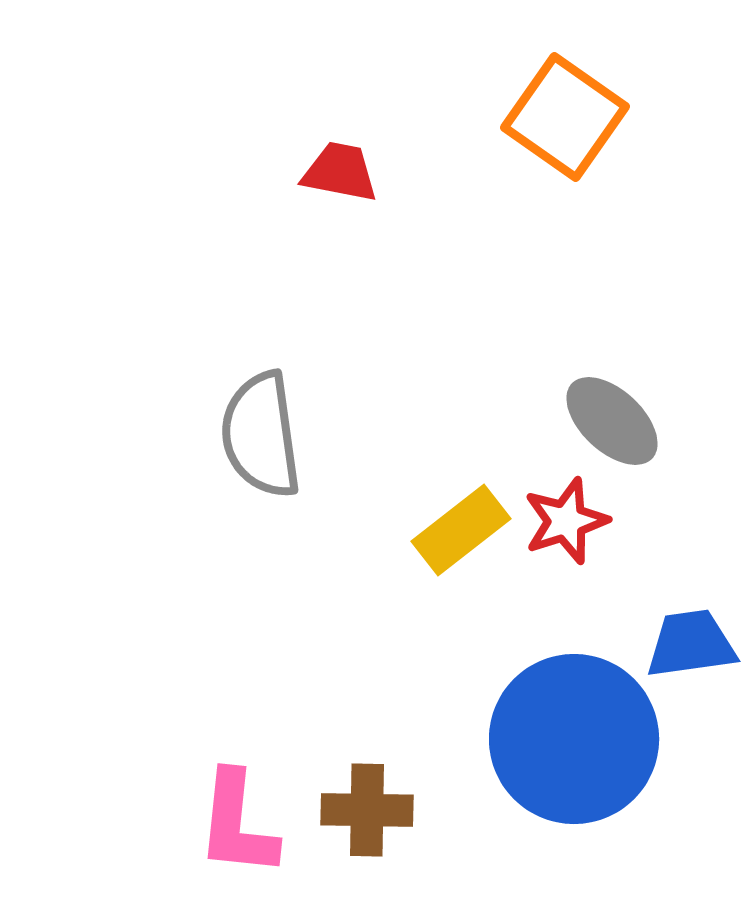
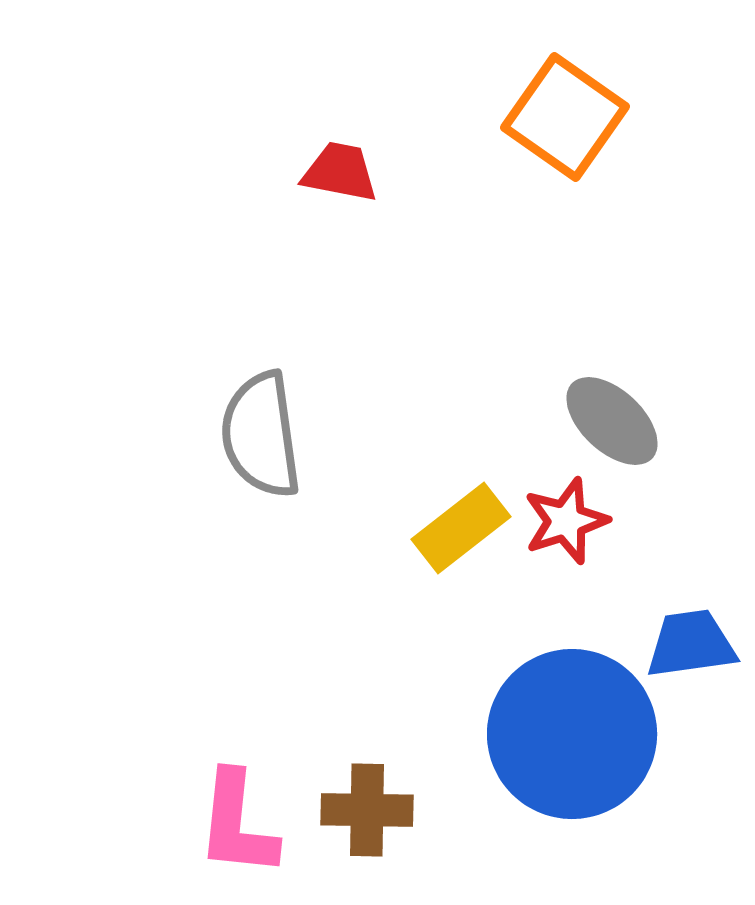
yellow rectangle: moved 2 px up
blue circle: moved 2 px left, 5 px up
